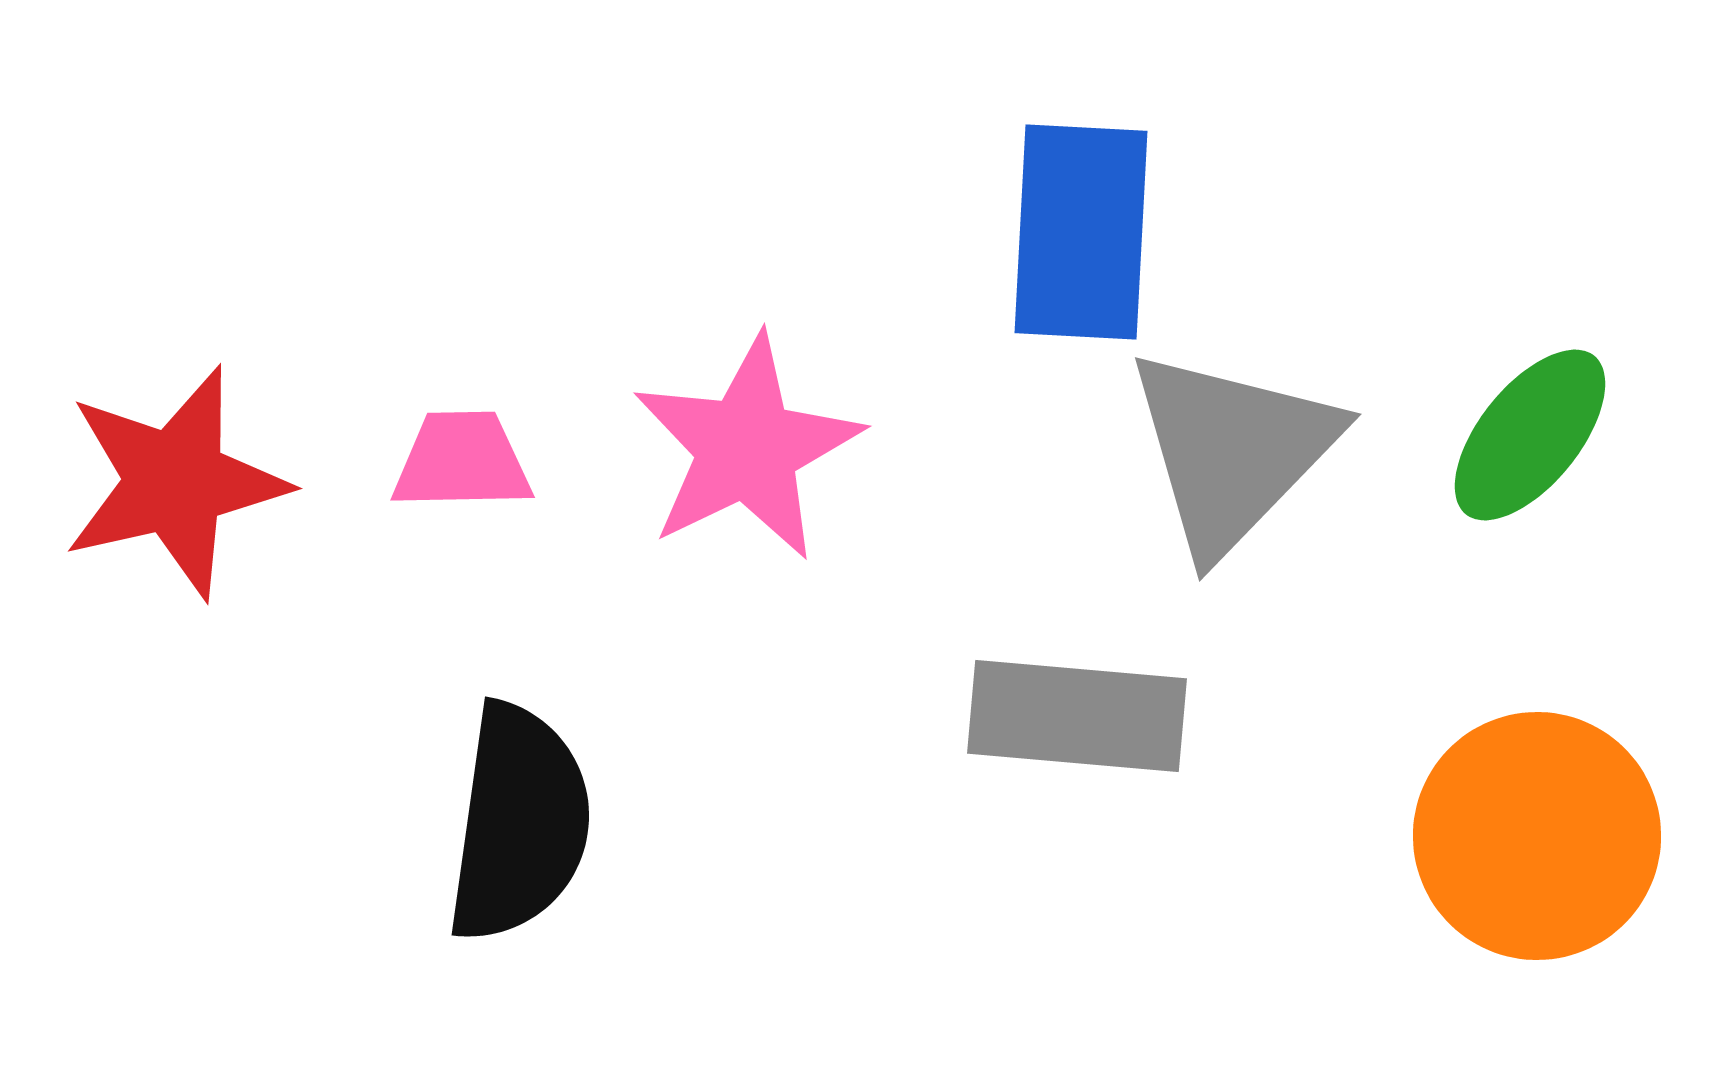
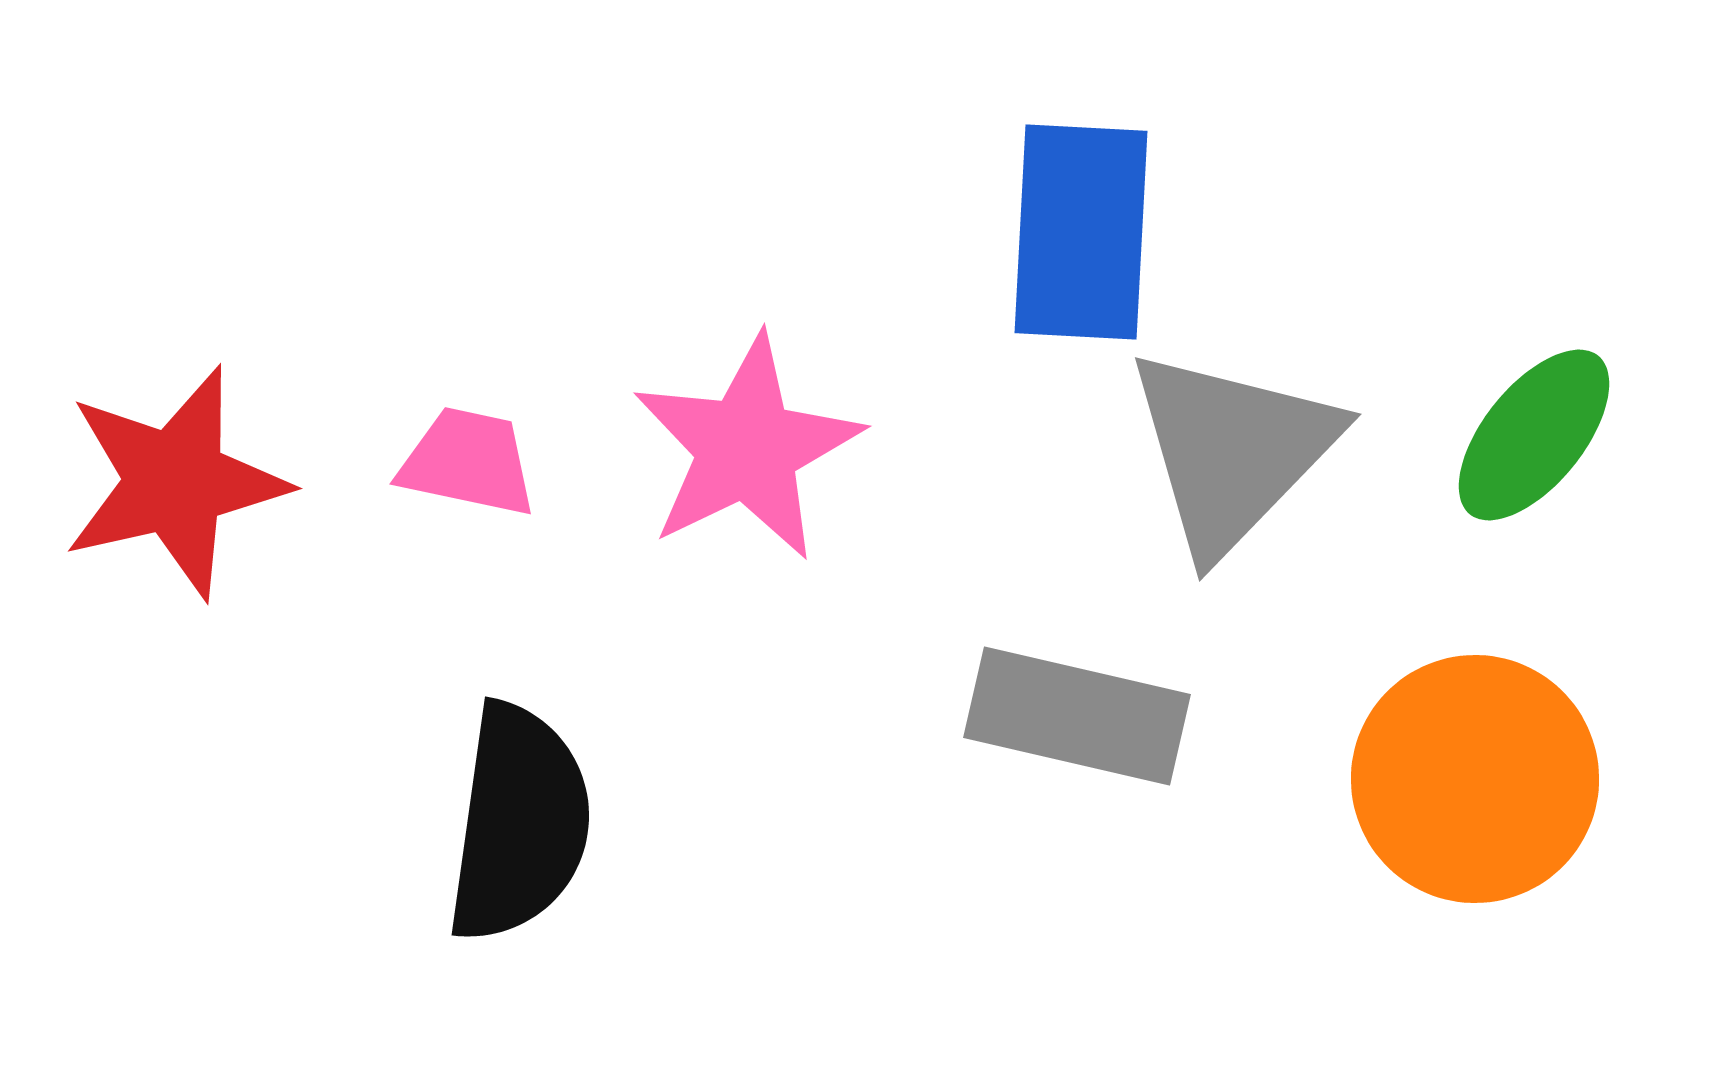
green ellipse: moved 4 px right
pink trapezoid: moved 6 px right, 1 px down; rotated 13 degrees clockwise
gray rectangle: rotated 8 degrees clockwise
orange circle: moved 62 px left, 57 px up
